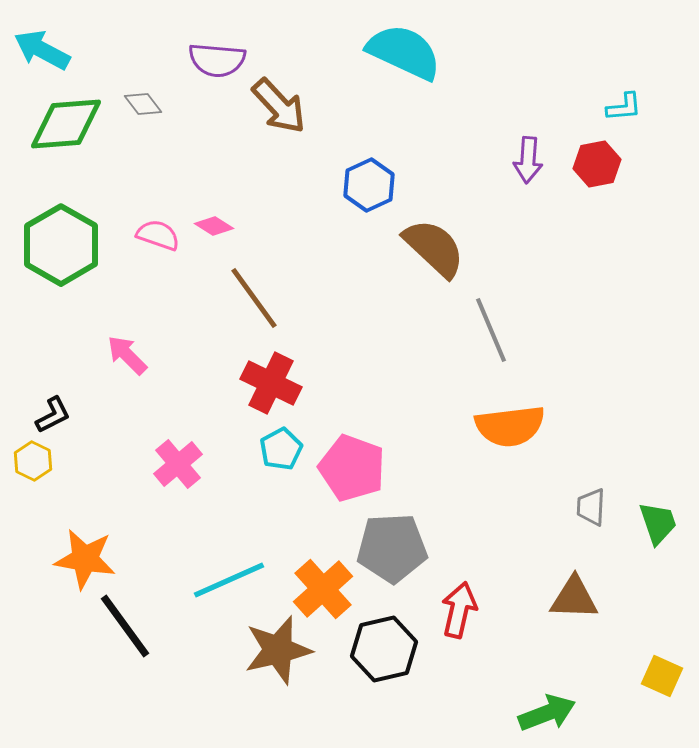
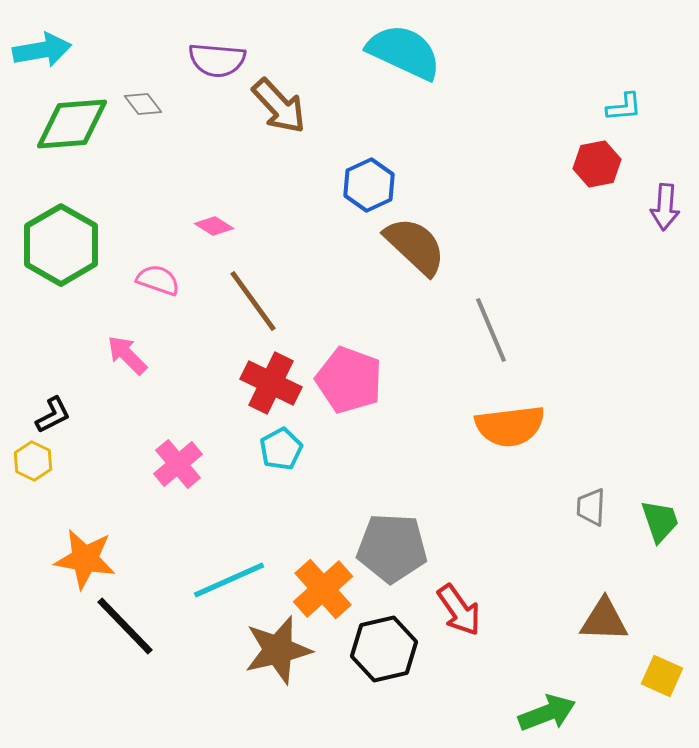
cyan arrow: rotated 142 degrees clockwise
green diamond: moved 6 px right
purple arrow: moved 137 px right, 47 px down
pink semicircle: moved 45 px down
brown semicircle: moved 19 px left, 2 px up
brown line: moved 1 px left, 3 px down
pink pentagon: moved 3 px left, 88 px up
green trapezoid: moved 2 px right, 2 px up
gray pentagon: rotated 6 degrees clockwise
brown triangle: moved 30 px right, 22 px down
red arrow: rotated 132 degrees clockwise
black line: rotated 8 degrees counterclockwise
